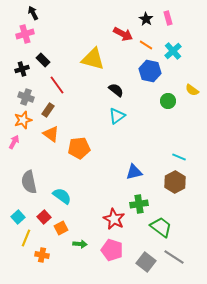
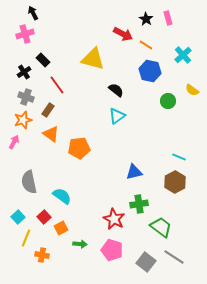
cyan cross: moved 10 px right, 4 px down
black cross: moved 2 px right, 3 px down; rotated 16 degrees counterclockwise
